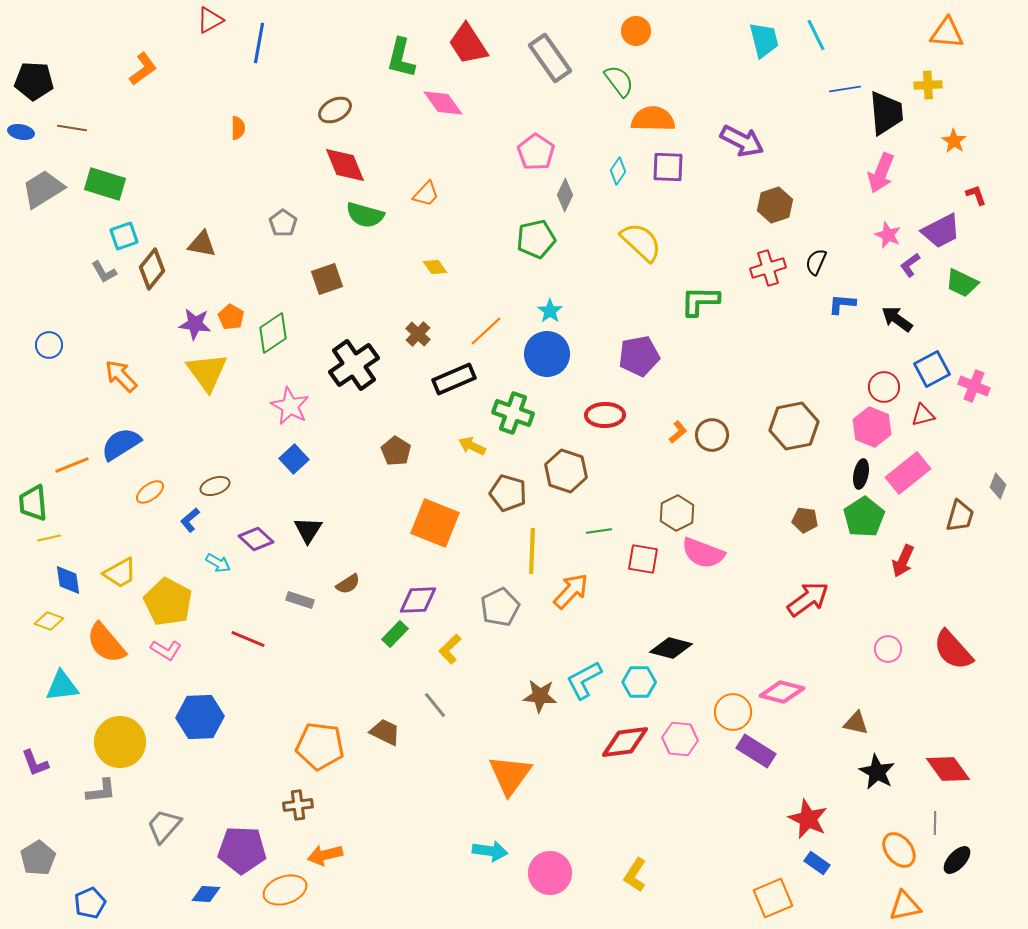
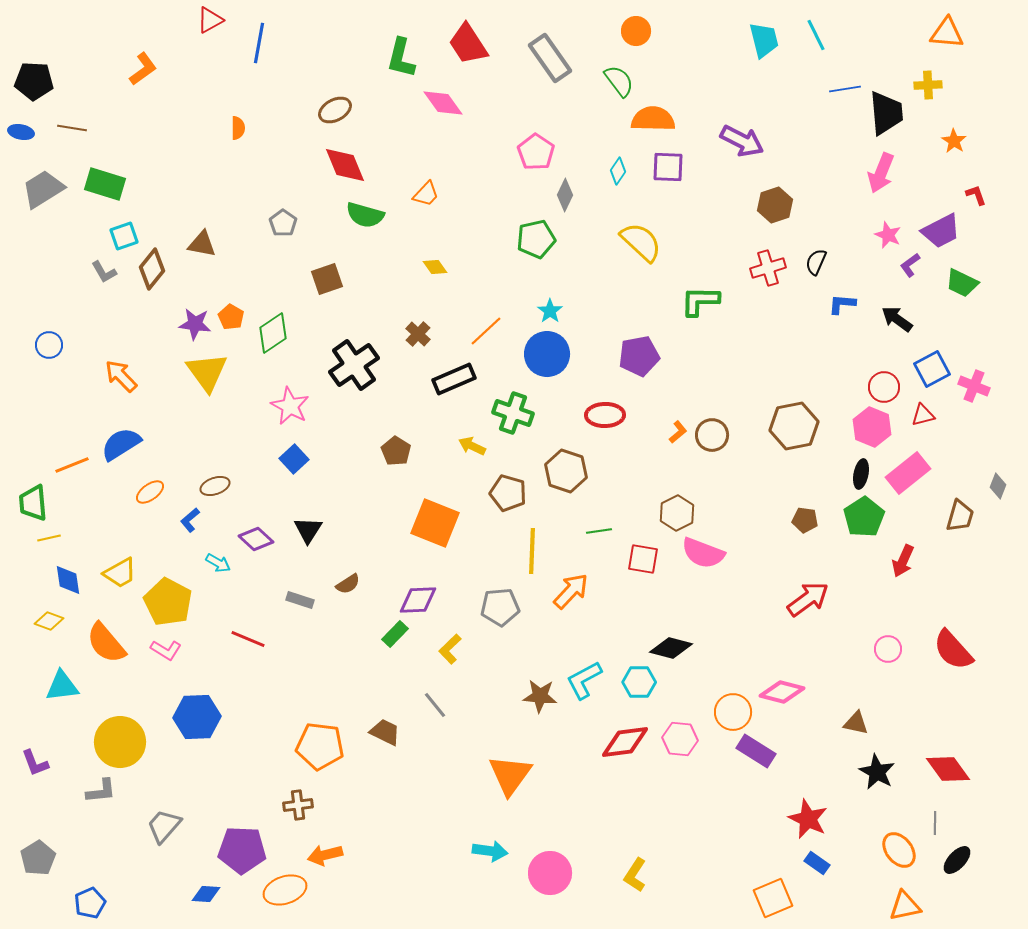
gray pentagon at (500, 607): rotated 21 degrees clockwise
blue hexagon at (200, 717): moved 3 px left
